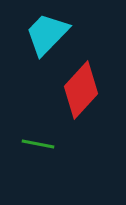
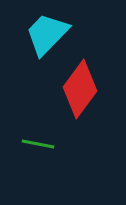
red diamond: moved 1 px left, 1 px up; rotated 6 degrees counterclockwise
